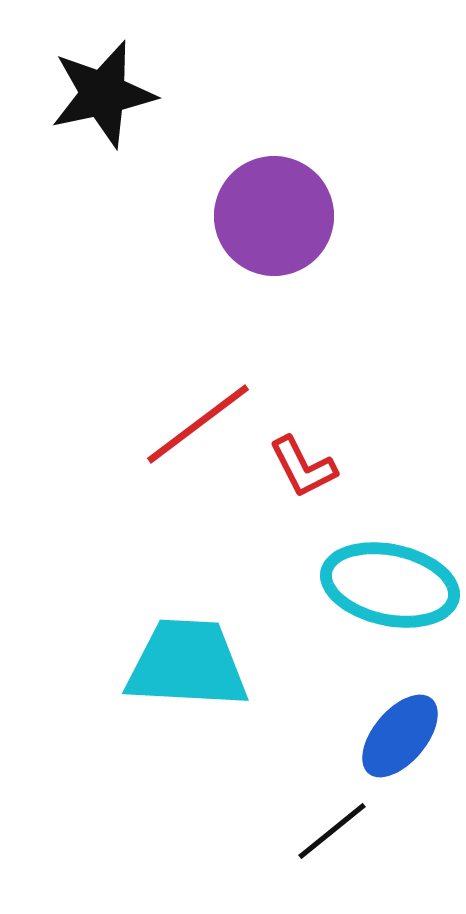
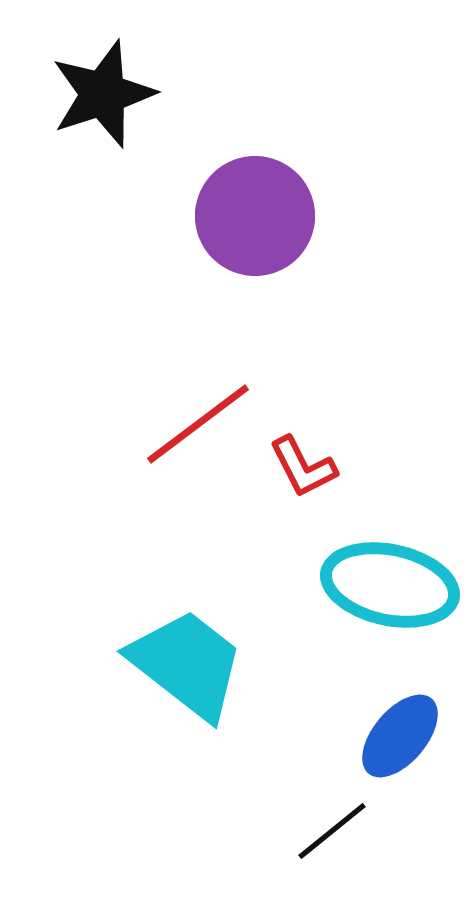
black star: rotated 6 degrees counterclockwise
purple circle: moved 19 px left
cyan trapezoid: rotated 35 degrees clockwise
